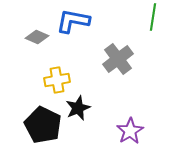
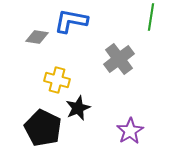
green line: moved 2 px left
blue L-shape: moved 2 px left
gray diamond: rotated 15 degrees counterclockwise
gray cross: moved 1 px right
yellow cross: rotated 25 degrees clockwise
black pentagon: moved 3 px down
